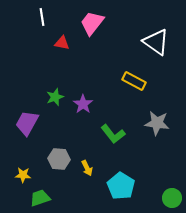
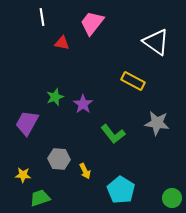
yellow rectangle: moved 1 px left
yellow arrow: moved 2 px left, 3 px down
cyan pentagon: moved 4 px down
